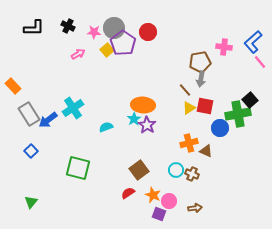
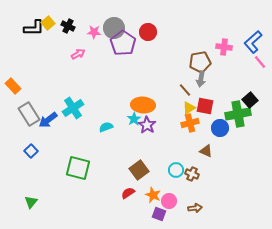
yellow square: moved 59 px left, 27 px up
orange cross: moved 1 px right, 20 px up
